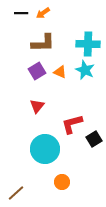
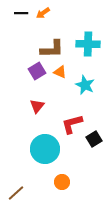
brown L-shape: moved 9 px right, 6 px down
cyan star: moved 15 px down
